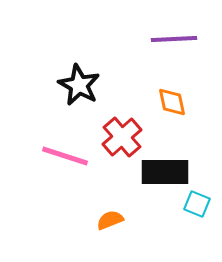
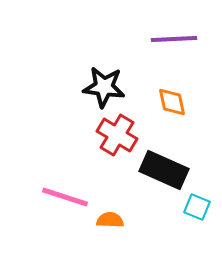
black star: moved 25 px right, 2 px down; rotated 21 degrees counterclockwise
red cross: moved 5 px left, 2 px up; rotated 18 degrees counterclockwise
pink line: moved 41 px down
black rectangle: moved 1 px left, 2 px up; rotated 24 degrees clockwise
cyan square: moved 3 px down
orange semicircle: rotated 24 degrees clockwise
